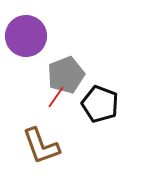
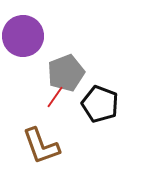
purple circle: moved 3 px left
gray pentagon: moved 2 px up
red line: moved 1 px left
